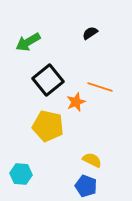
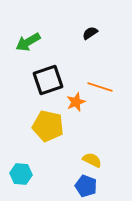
black square: rotated 20 degrees clockwise
